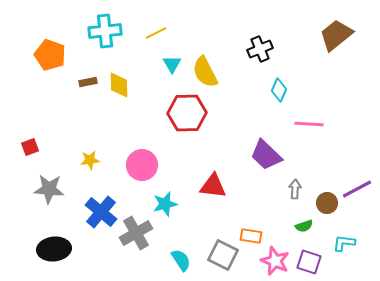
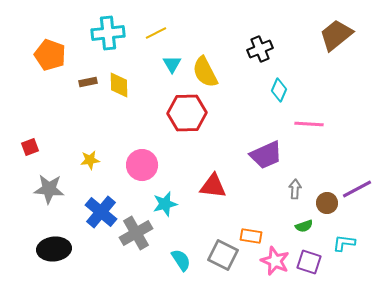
cyan cross: moved 3 px right, 2 px down
purple trapezoid: rotated 68 degrees counterclockwise
